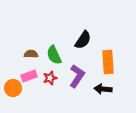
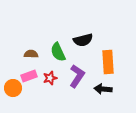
black semicircle: rotated 42 degrees clockwise
green semicircle: moved 4 px right, 3 px up
